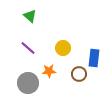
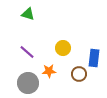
green triangle: moved 2 px left, 2 px up; rotated 24 degrees counterclockwise
purple line: moved 1 px left, 4 px down
